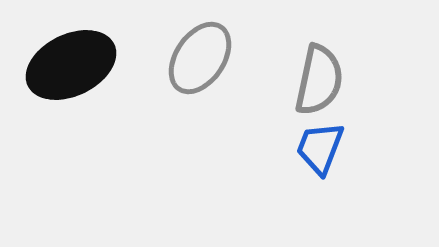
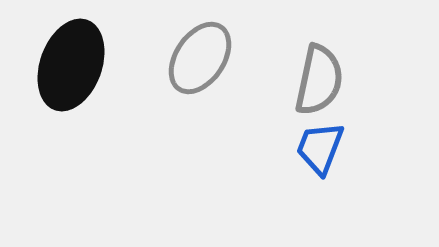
black ellipse: rotated 44 degrees counterclockwise
